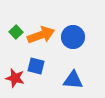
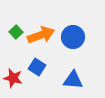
blue square: moved 1 px right, 1 px down; rotated 18 degrees clockwise
red star: moved 2 px left
